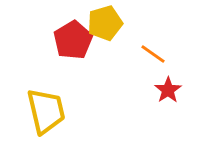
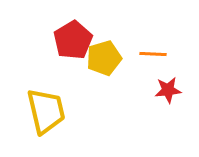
yellow pentagon: moved 1 px left, 35 px down
orange line: rotated 32 degrees counterclockwise
red star: rotated 28 degrees clockwise
